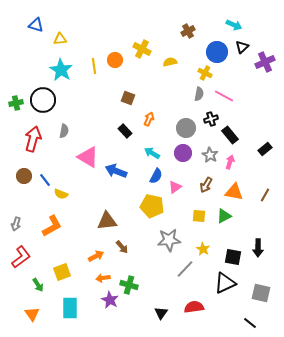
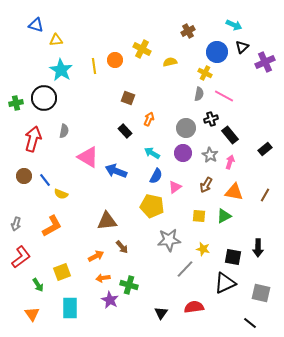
yellow triangle at (60, 39): moved 4 px left, 1 px down
black circle at (43, 100): moved 1 px right, 2 px up
yellow star at (203, 249): rotated 16 degrees counterclockwise
